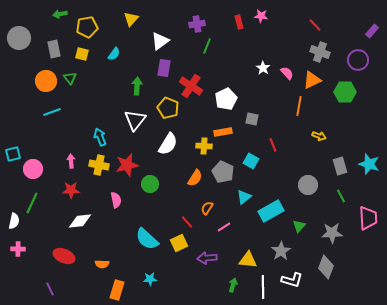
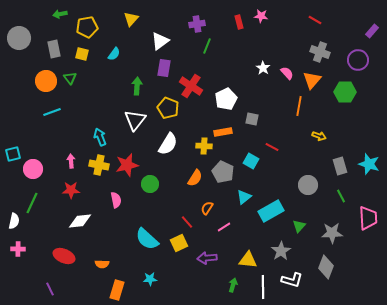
red line at (315, 25): moved 5 px up; rotated 16 degrees counterclockwise
orange triangle at (312, 80): rotated 24 degrees counterclockwise
red line at (273, 145): moved 1 px left, 2 px down; rotated 40 degrees counterclockwise
